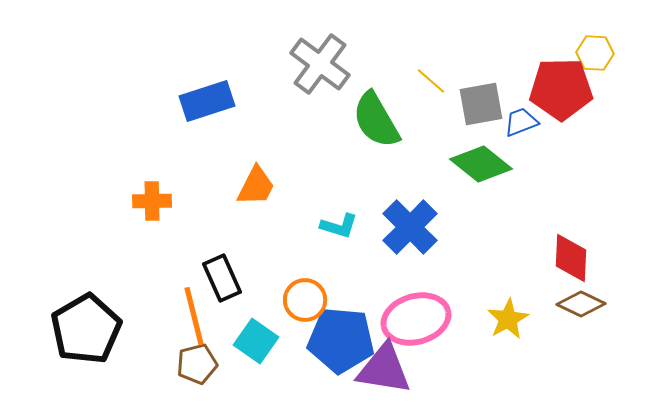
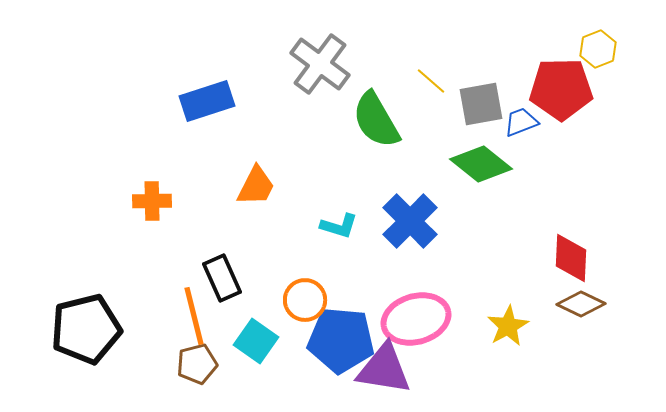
yellow hexagon: moved 3 px right, 4 px up; rotated 24 degrees counterclockwise
blue cross: moved 6 px up
yellow star: moved 7 px down
black pentagon: rotated 16 degrees clockwise
